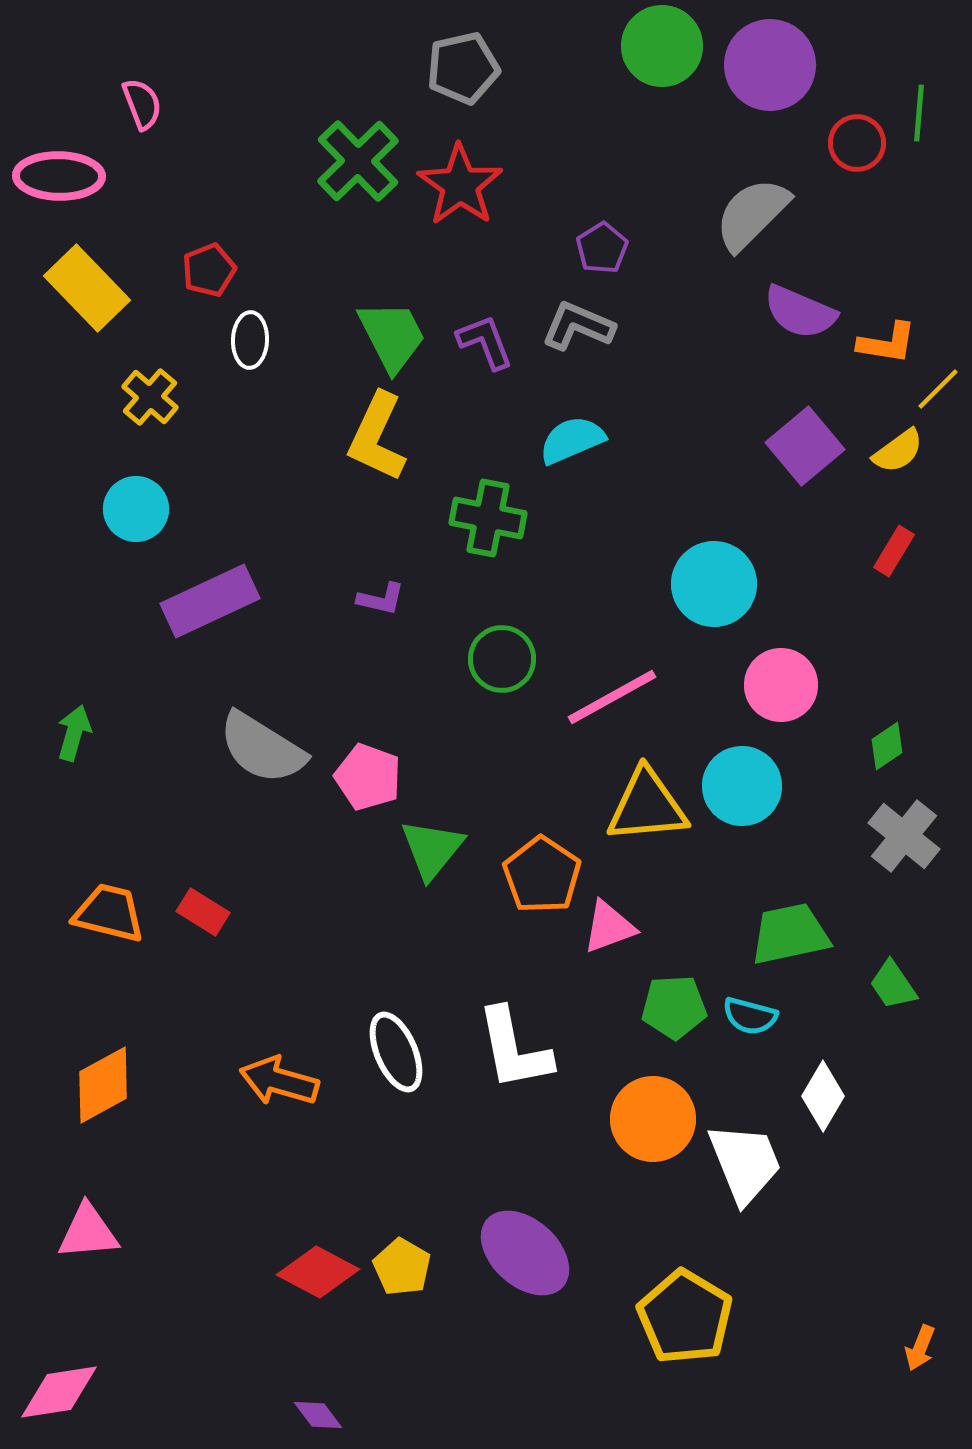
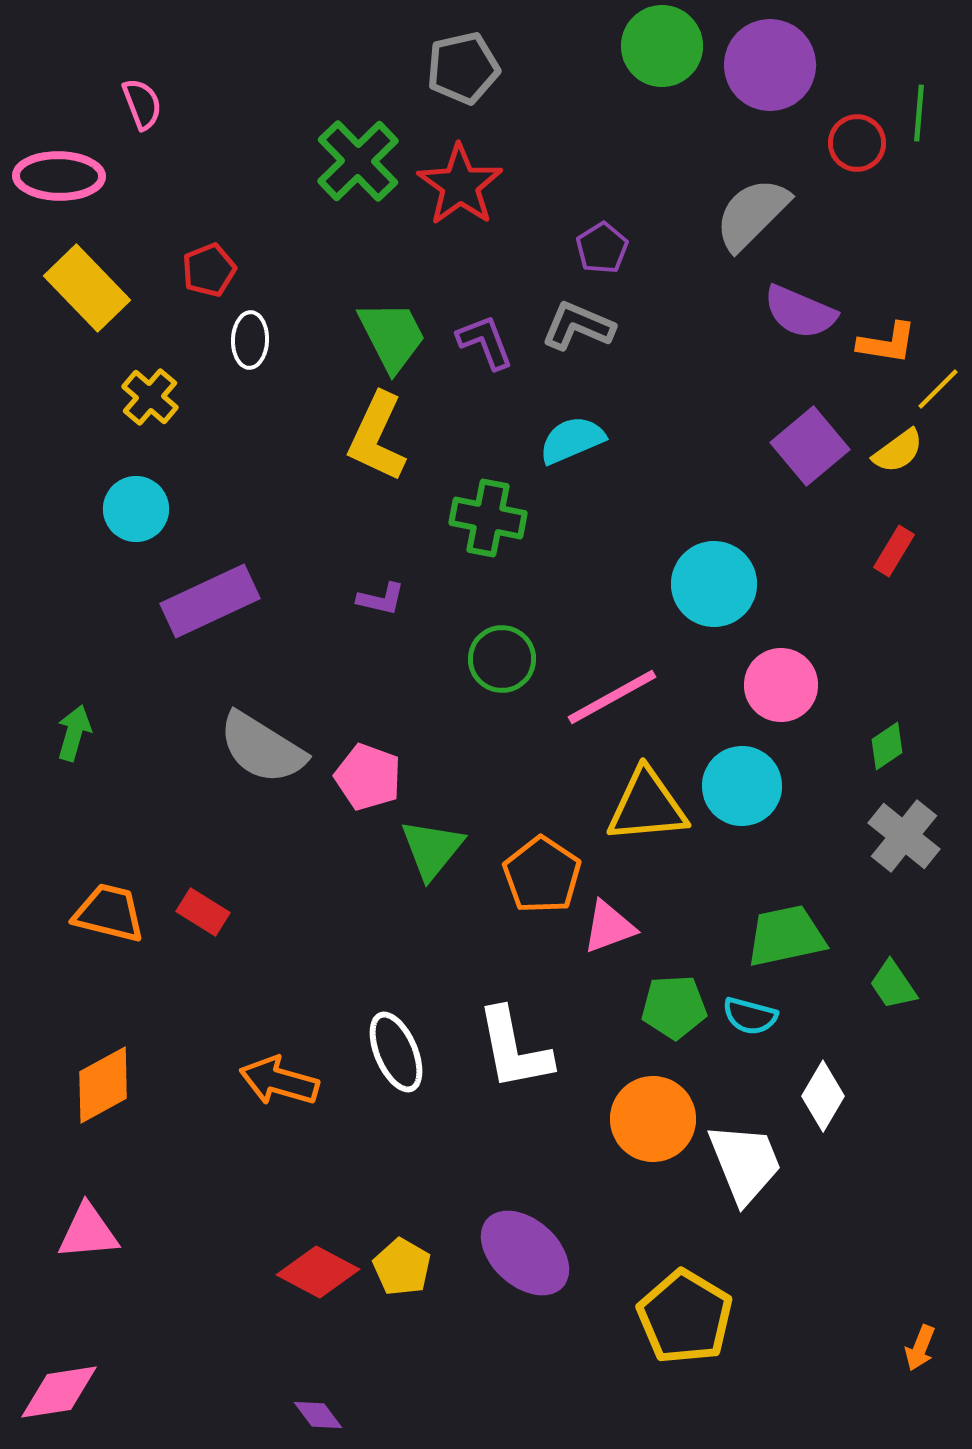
purple square at (805, 446): moved 5 px right
green trapezoid at (790, 934): moved 4 px left, 2 px down
